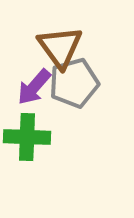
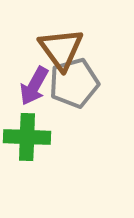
brown triangle: moved 1 px right, 2 px down
purple arrow: moved 1 px up; rotated 12 degrees counterclockwise
